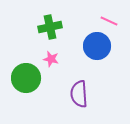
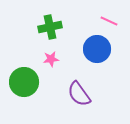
blue circle: moved 3 px down
pink star: rotated 21 degrees counterclockwise
green circle: moved 2 px left, 4 px down
purple semicircle: rotated 32 degrees counterclockwise
